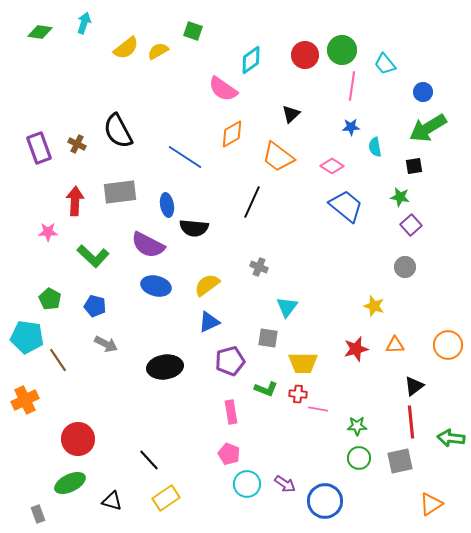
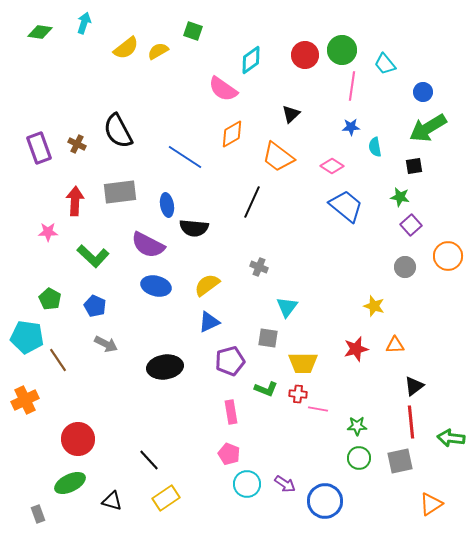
blue pentagon at (95, 306): rotated 10 degrees clockwise
orange circle at (448, 345): moved 89 px up
